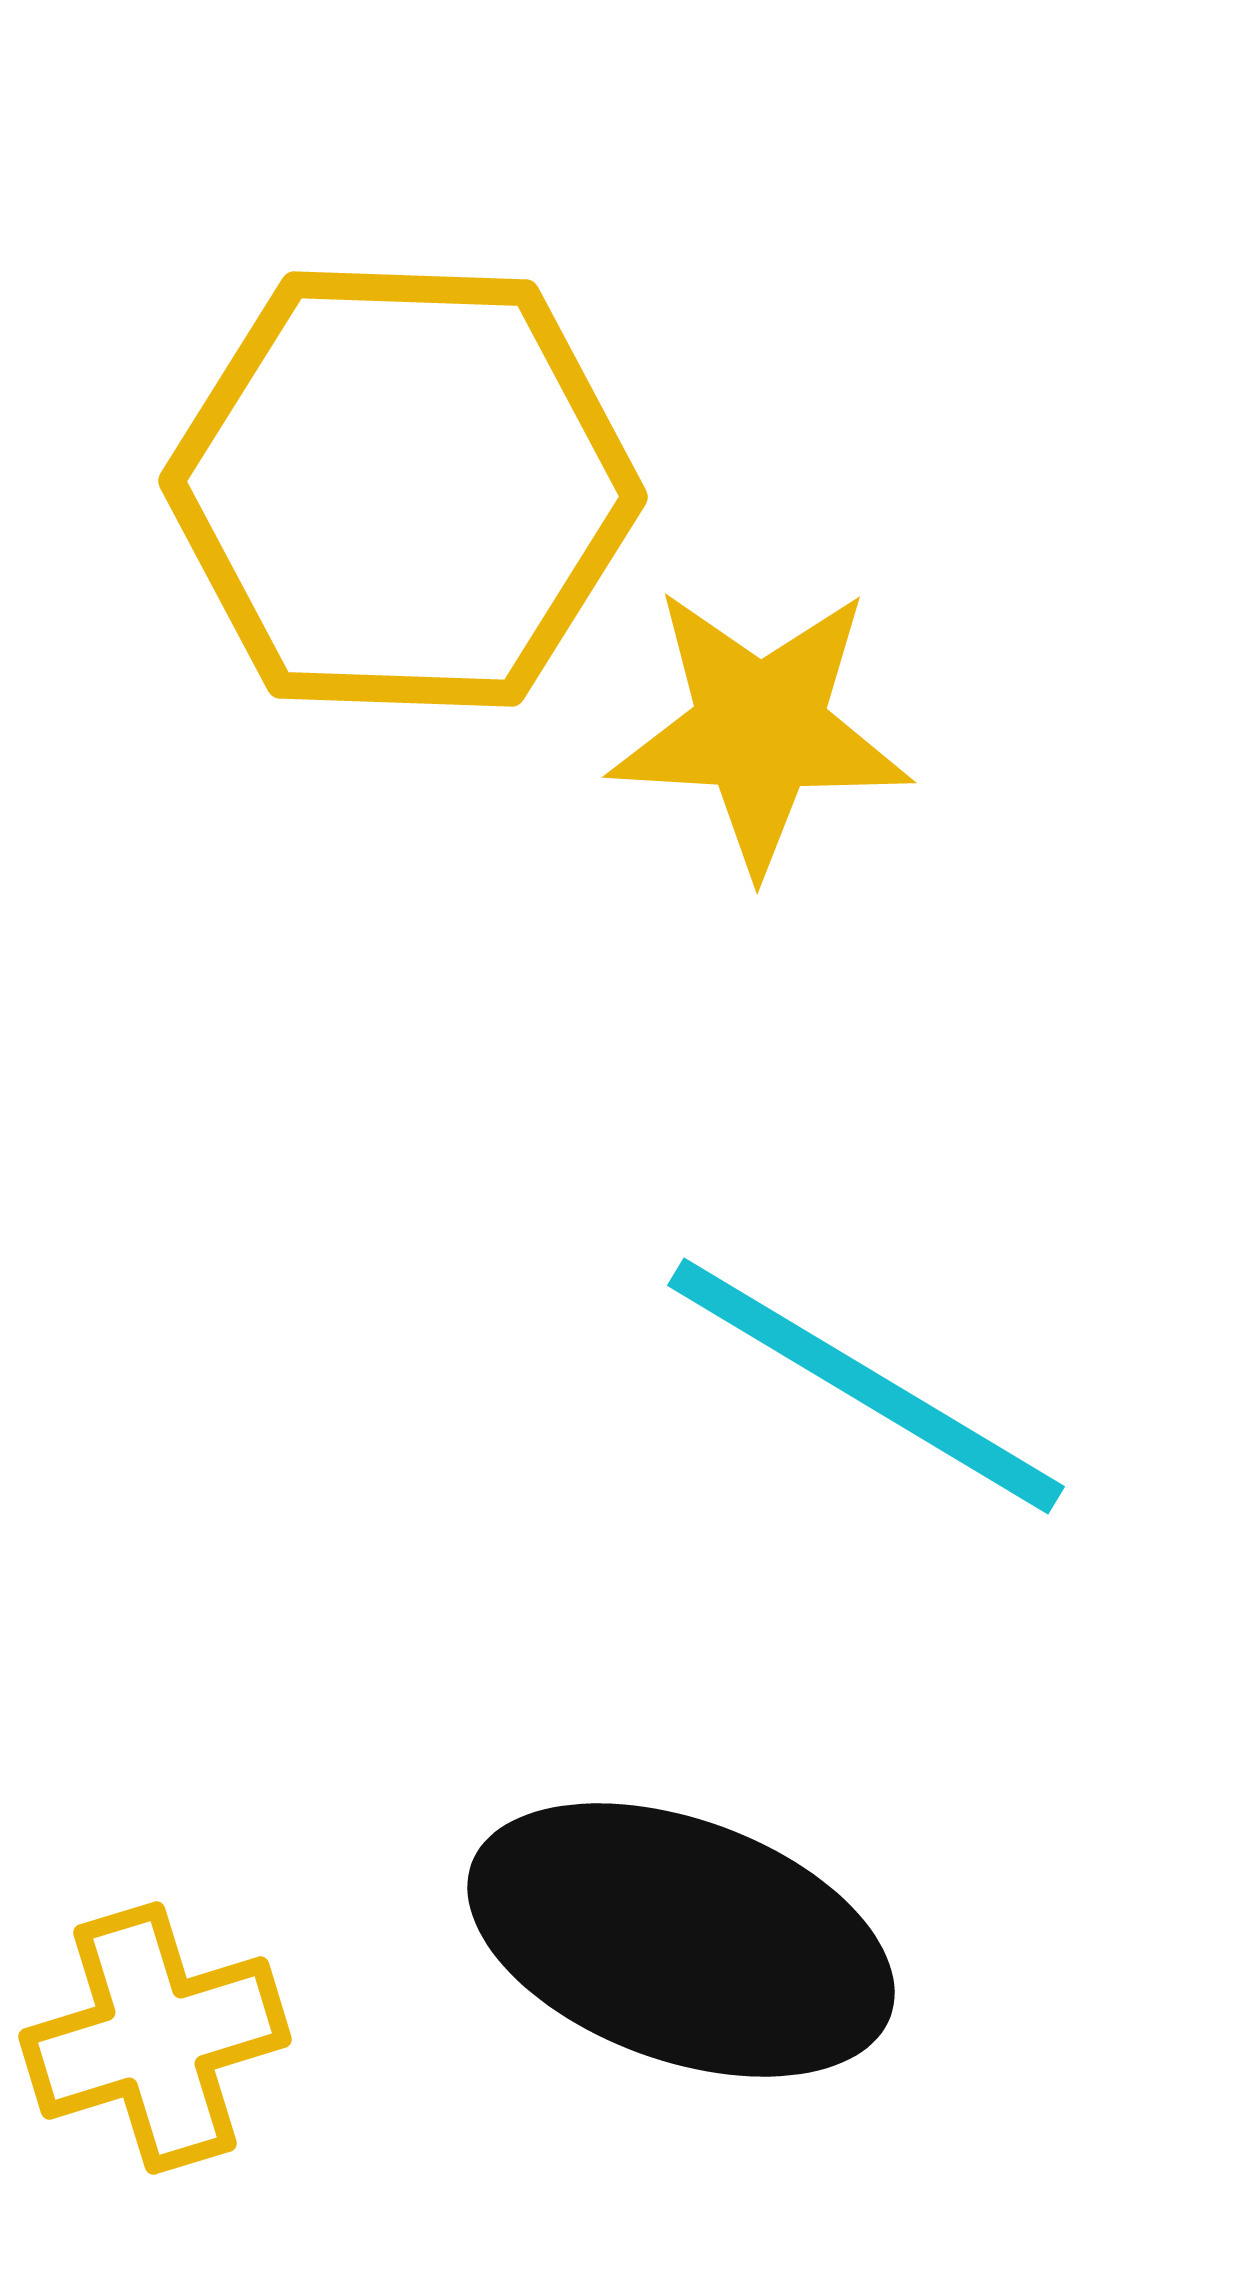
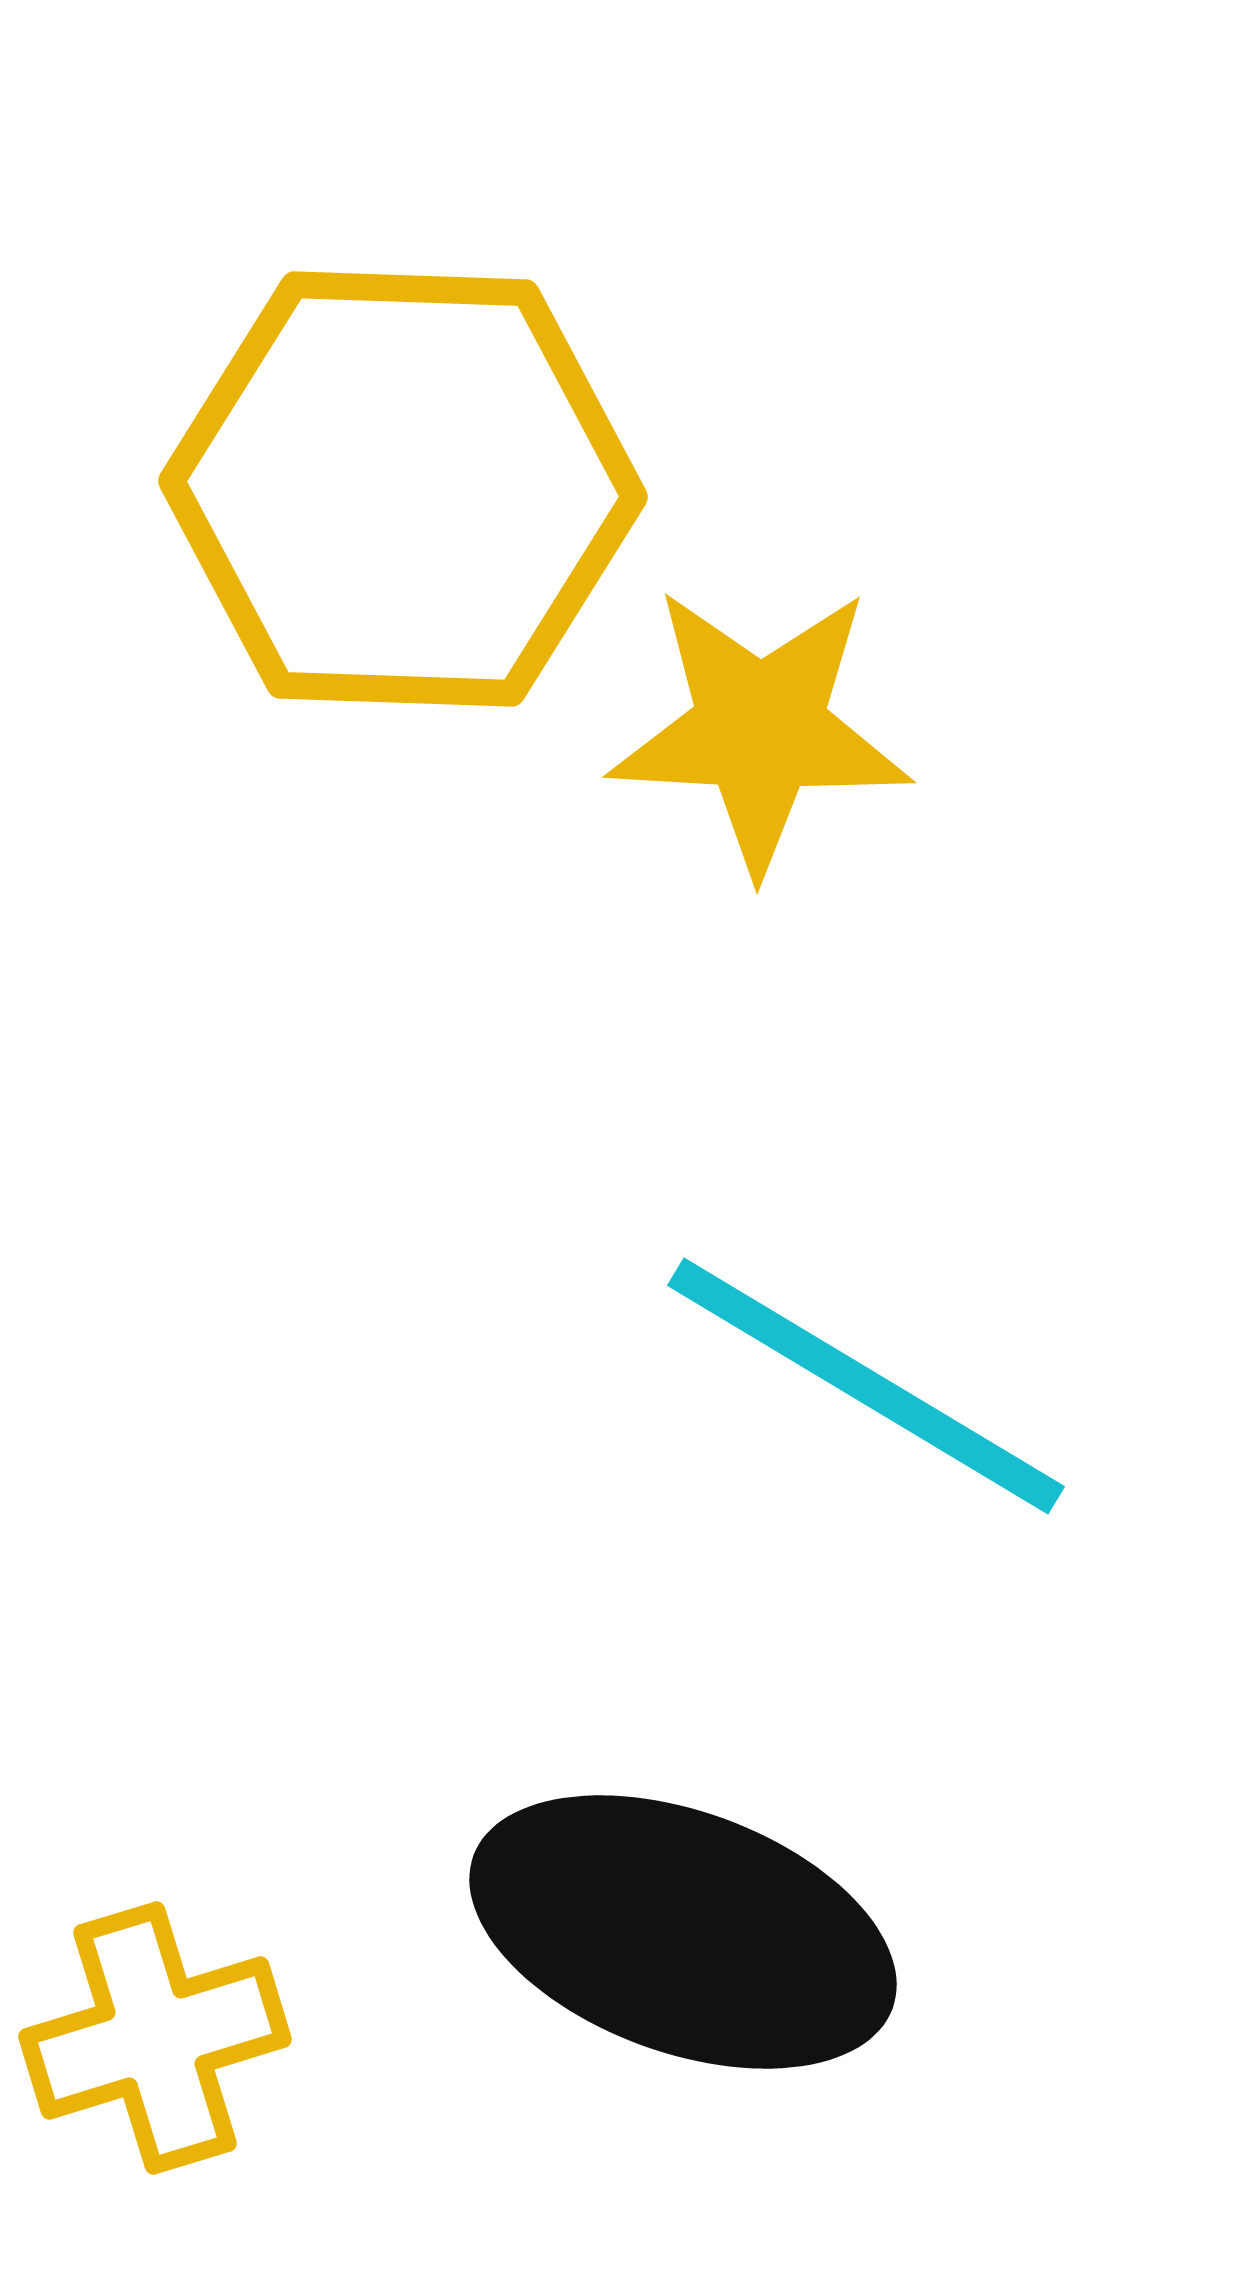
black ellipse: moved 2 px right, 8 px up
